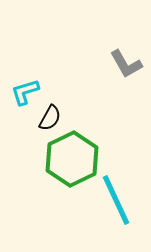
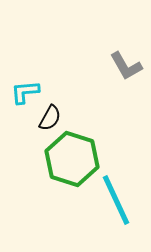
gray L-shape: moved 2 px down
cyan L-shape: rotated 12 degrees clockwise
green hexagon: rotated 16 degrees counterclockwise
